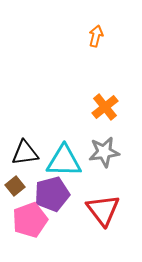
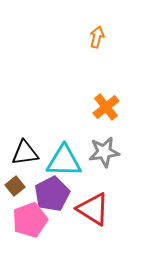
orange arrow: moved 1 px right, 1 px down
orange cross: moved 1 px right
purple pentagon: rotated 12 degrees counterclockwise
red triangle: moved 10 px left, 1 px up; rotated 21 degrees counterclockwise
